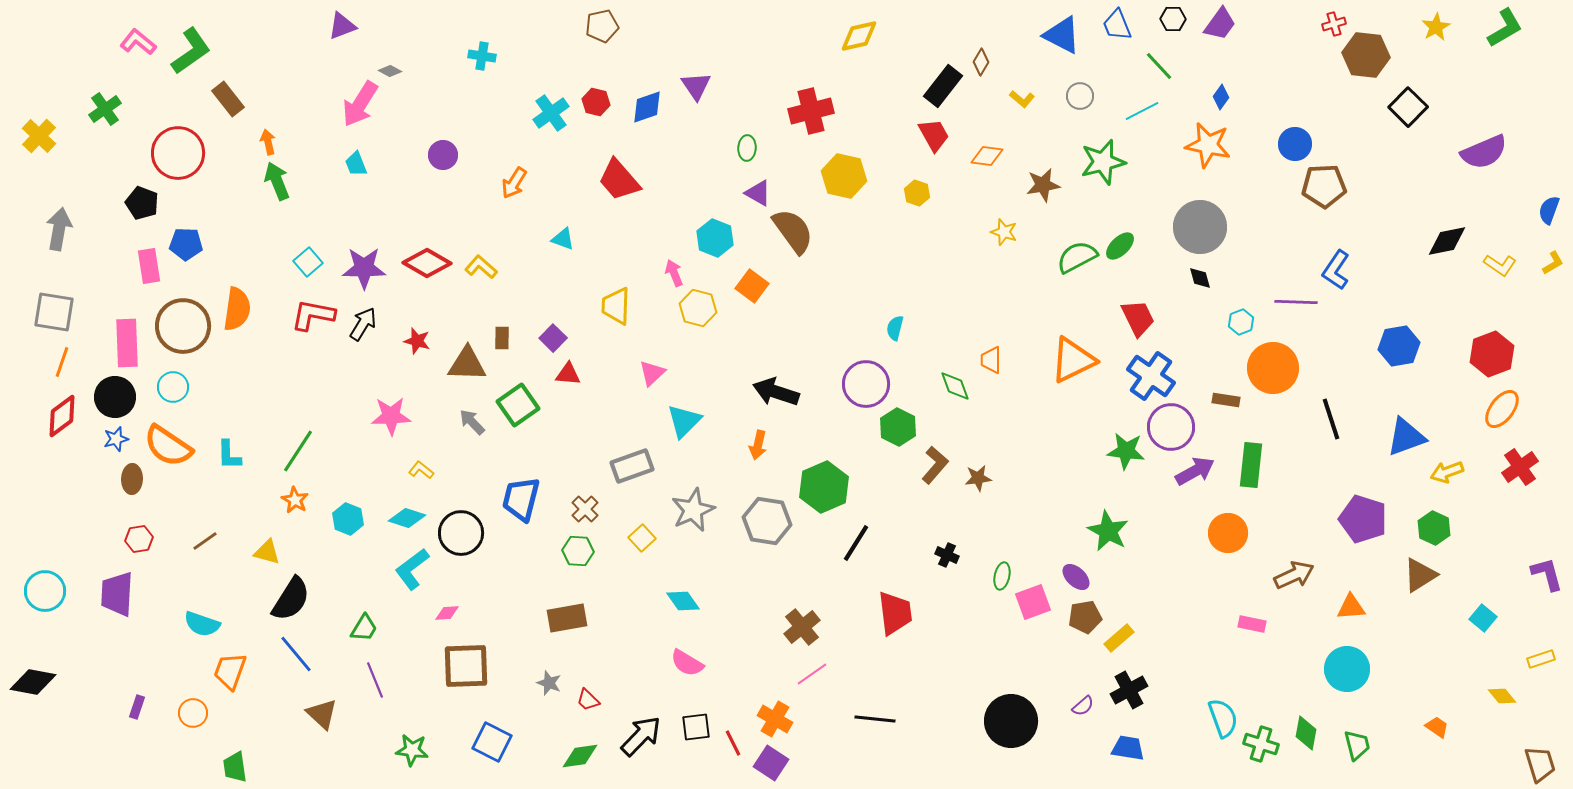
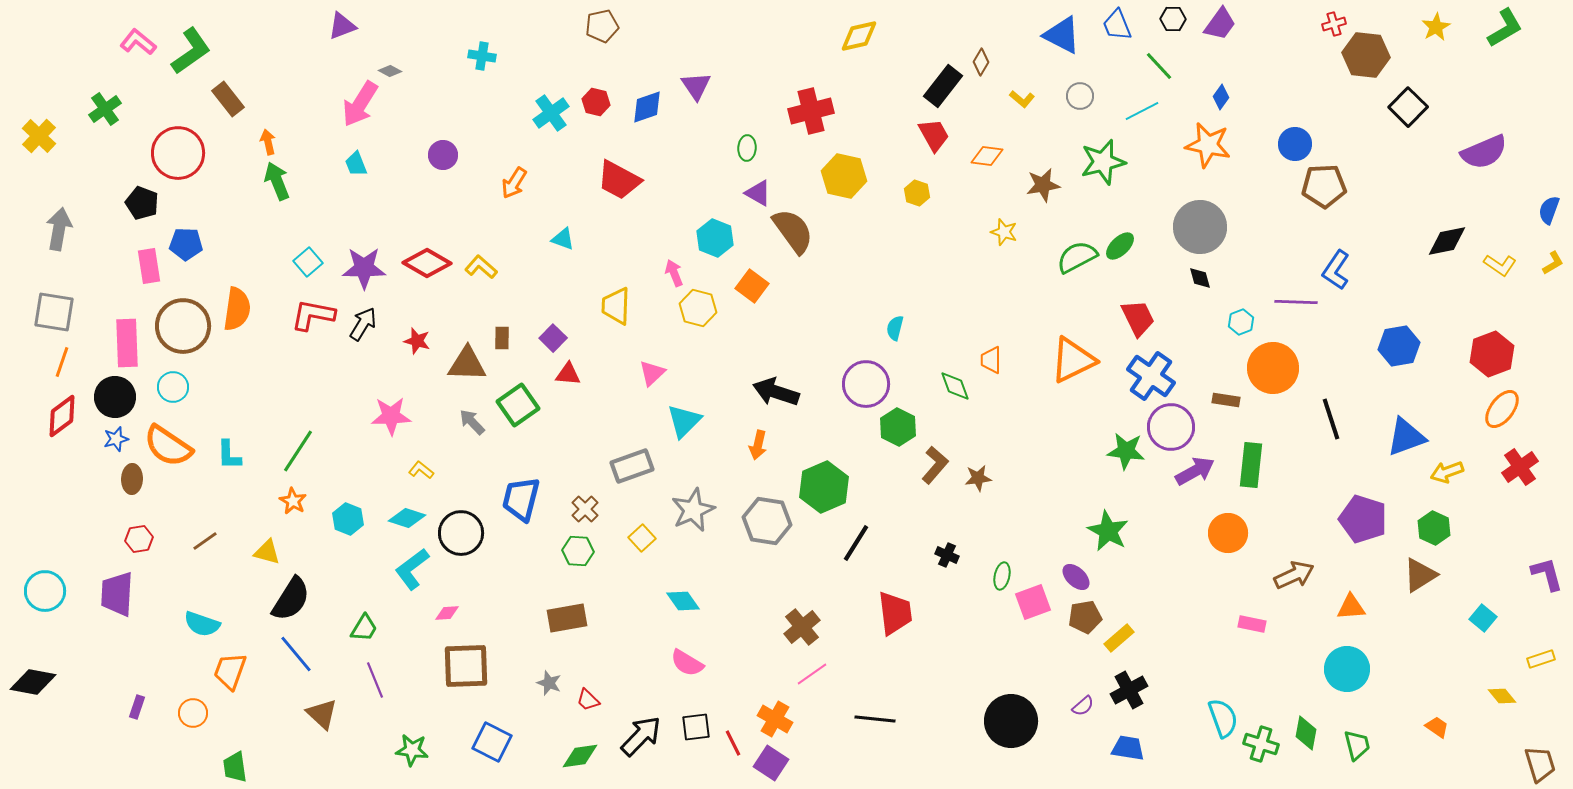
red trapezoid at (619, 180): rotated 21 degrees counterclockwise
orange star at (295, 500): moved 2 px left, 1 px down
